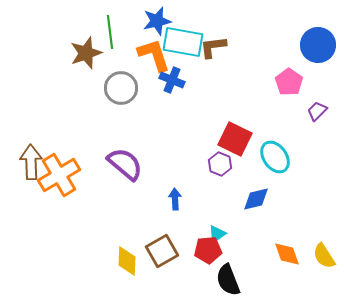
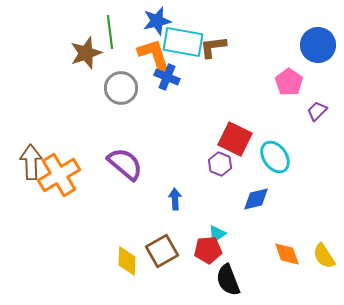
blue cross: moved 5 px left, 3 px up
